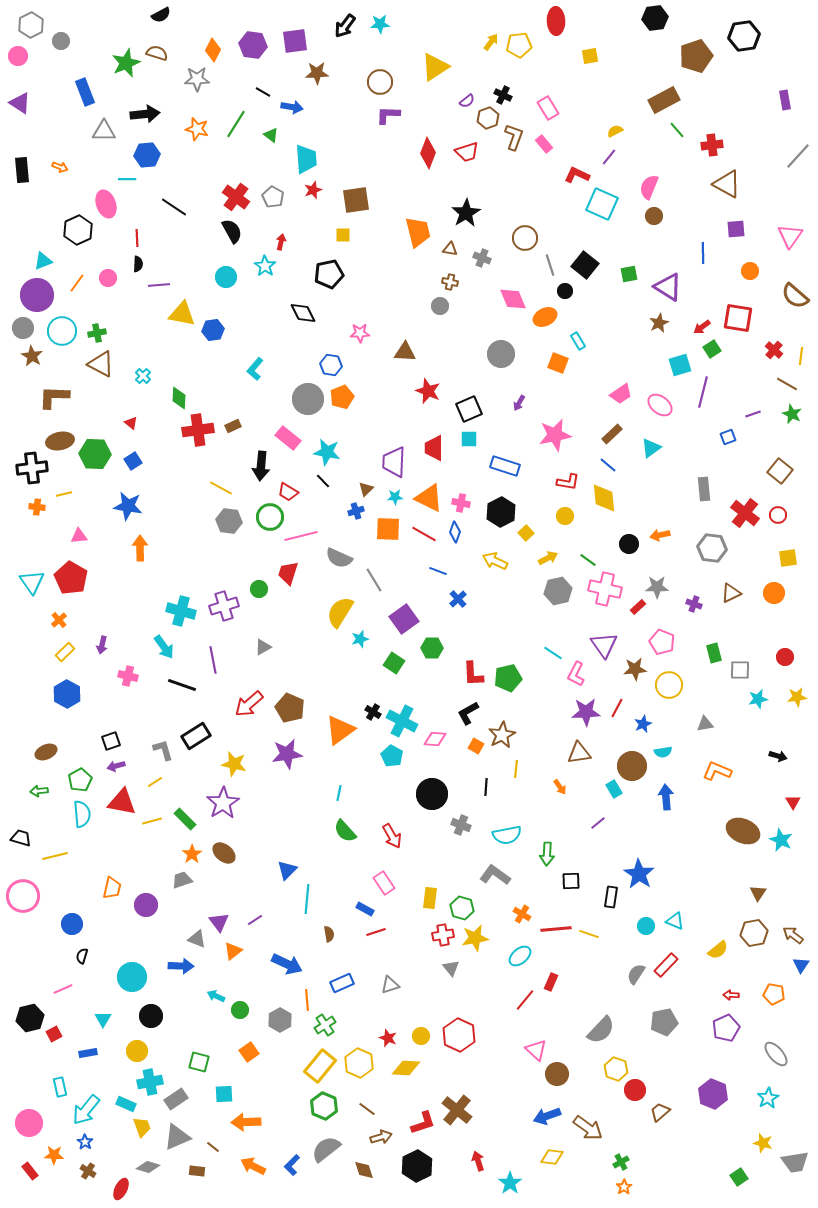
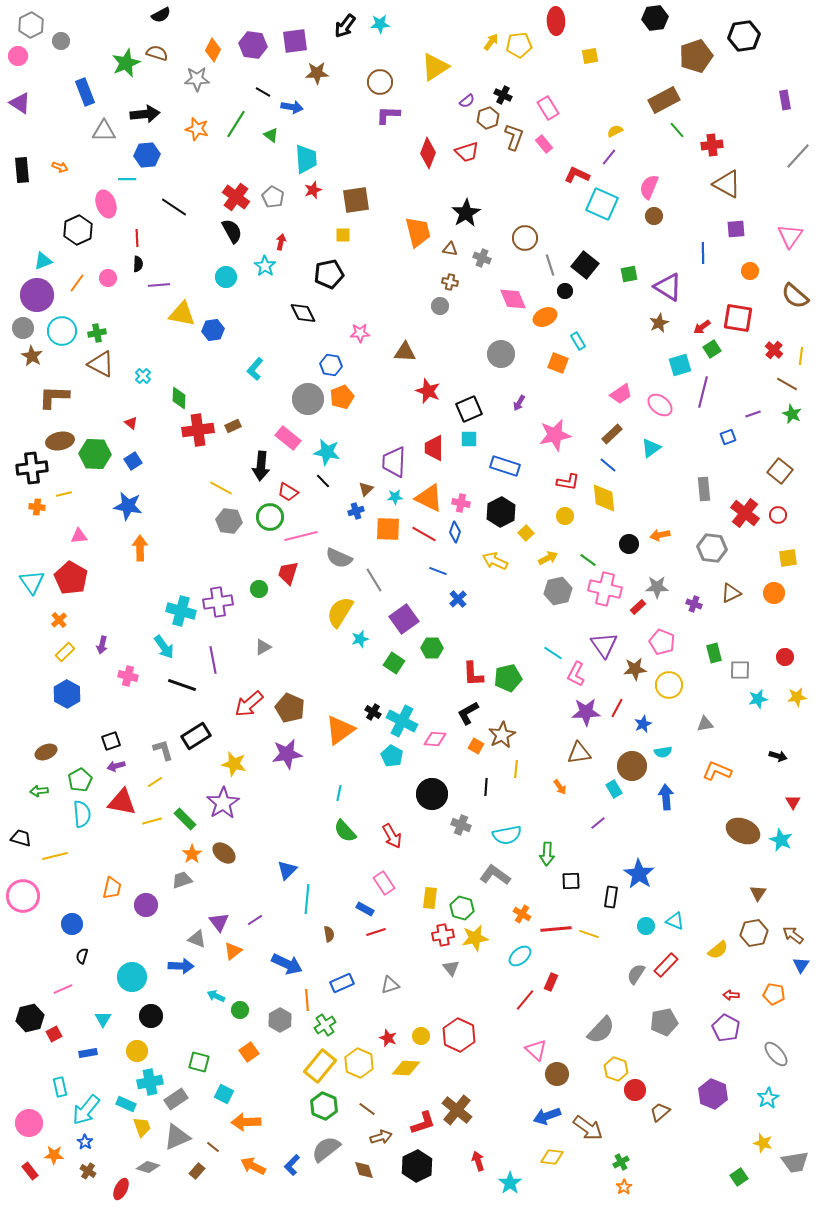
purple cross at (224, 606): moved 6 px left, 4 px up; rotated 8 degrees clockwise
purple pentagon at (726, 1028): rotated 20 degrees counterclockwise
cyan square at (224, 1094): rotated 30 degrees clockwise
brown rectangle at (197, 1171): rotated 56 degrees counterclockwise
